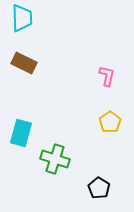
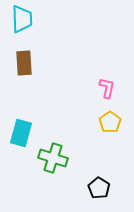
cyan trapezoid: moved 1 px down
brown rectangle: rotated 60 degrees clockwise
pink L-shape: moved 12 px down
green cross: moved 2 px left, 1 px up
